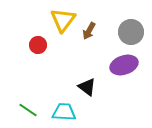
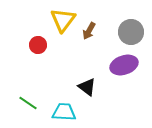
green line: moved 7 px up
